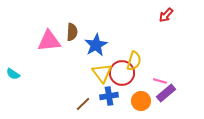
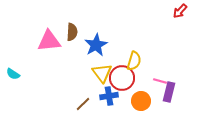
red arrow: moved 14 px right, 4 px up
red circle: moved 5 px down
purple rectangle: moved 3 px right, 1 px up; rotated 36 degrees counterclockwise
